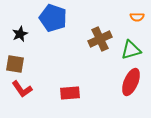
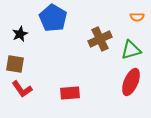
blue pentagon: rotated 12 degrees clockwise
